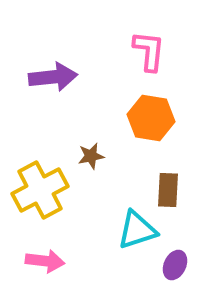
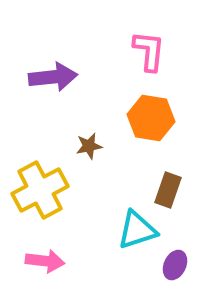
brown star: moved 2 px left, 10 px up
brown rectangle: rotated 16 degrees clockwise
